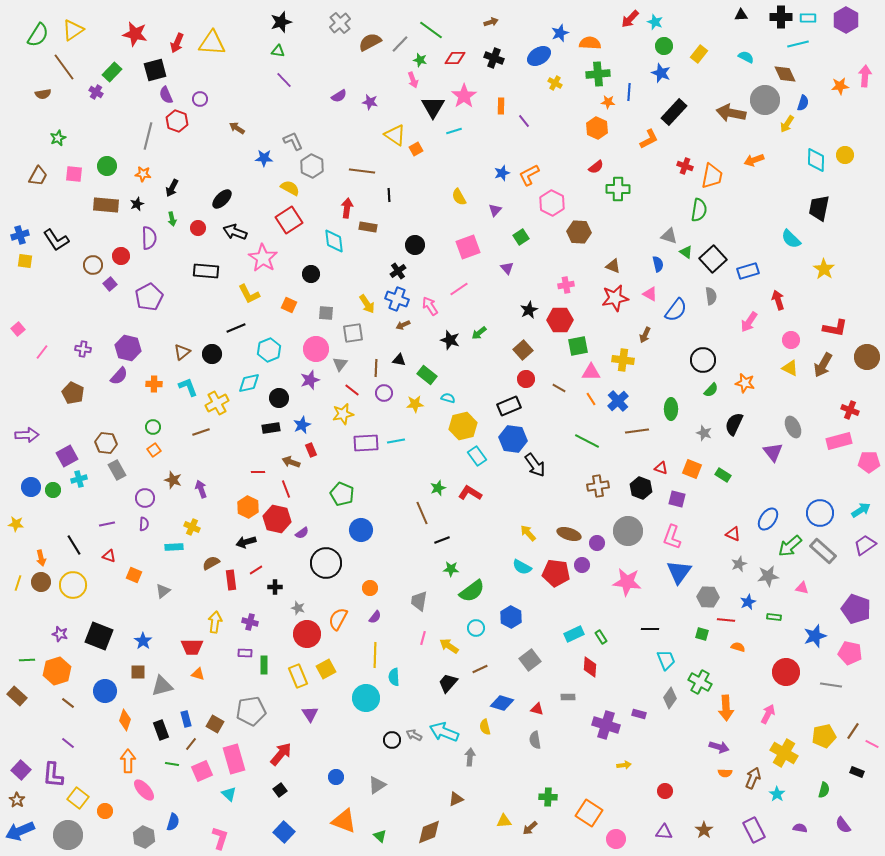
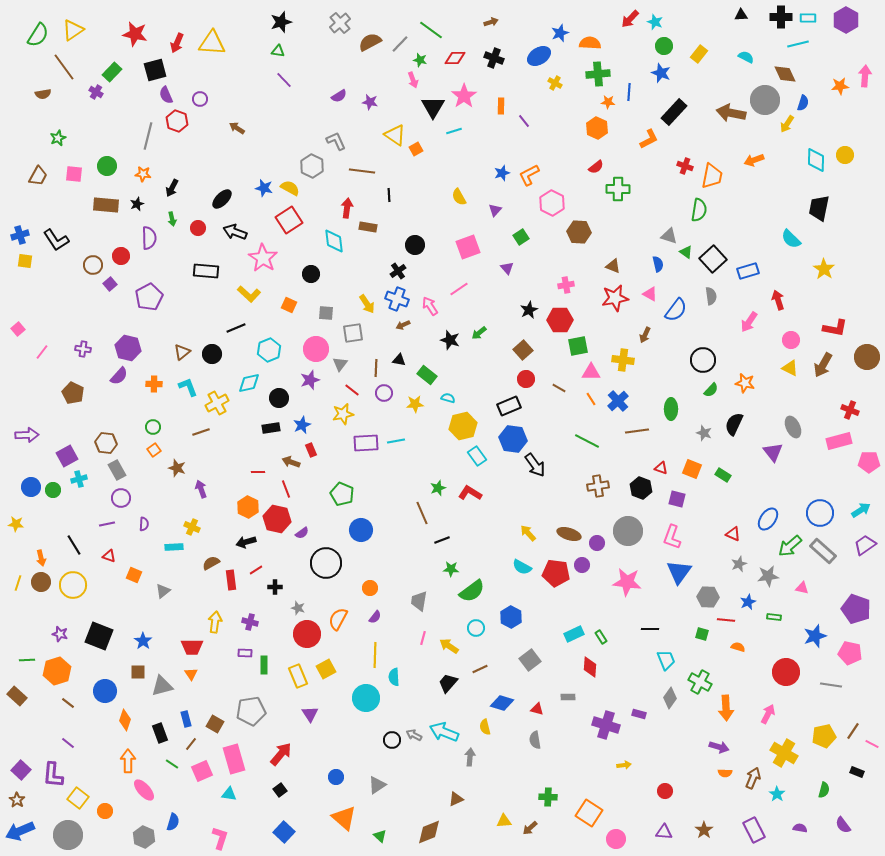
gray L-shape at (293, 141): moved 43 px right
blue star at (264, 158): moved 30 px down; rotated 12 degrees clockwise
yellow L-shape at (249, 294): rotated 20 degrees counterclockwise
brown star at (173, 480): moved 4 px right, 12 px up
purple circle at (145, 498): moved 24 px left
orange triangle at (198, 674): moved 7 px left; rotated 40 degrees clockwise
black rectangle at (161, 730): moved 1 px left, 3 px down
green line at (172, 764): rotated 24 degrees clockwise
cyan triangle at (229, 794): rotated 35 degrees counterclockwise
orange triangle at (344, 821): moved 3 px up; rotated 20 degrees clockwise
